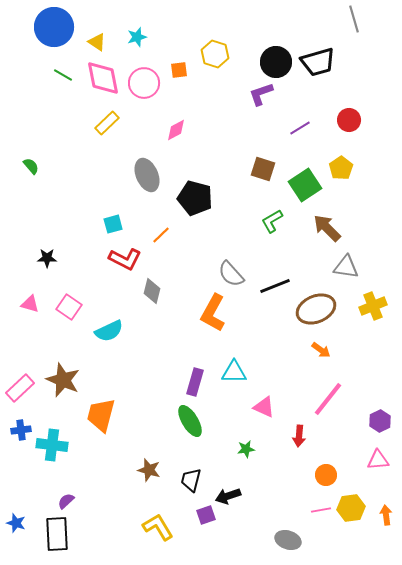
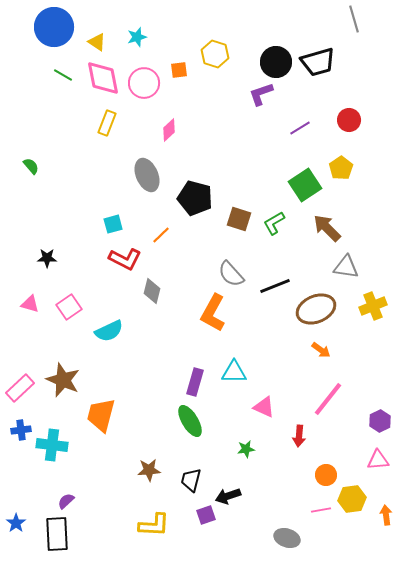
yellow rectangle at (107, 123): rotated 25 degrees counterclockwise
pink diamond at (176, 130): moved 7 px left; rotated 15 degrees counterclockwise
brown square at (263, 169): moved 24 px left, 50 px down
green L-shape at (272, 221): moved 2 px right, 2 px down
pink square at (69, 307): rotated 20 degrees clockwise
brown star at (149, 470): rotated 20 degrees counterclockwise
yellow hexagon at (351, 508): moved 1 px right, 9 px up
blue star at (16, 523): rotated 18 degrees clockwise
yellow L-shape at (158, 527): moved 4 px left, 2 px up; rotated 124 degrees clockwise
gray ellipse at (288, 540): moved 1 px left, 2 px up
